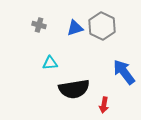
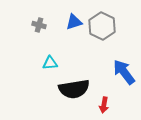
blue triangle: moved 1 px left, 6 px up
